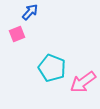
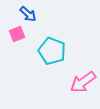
blue arrow: moved 2 px left, 2 px down; rotated 90 degrees clockwise
cyan pentagon: moved 17 px up
